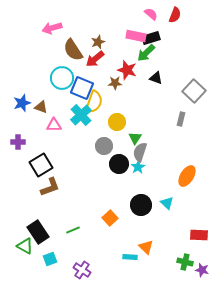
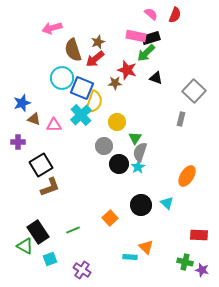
brown semicircle at (73, 50): rotated 15 degrees clockwise
brown triangle at (41, 107): moved 7 px left, 12 px down
